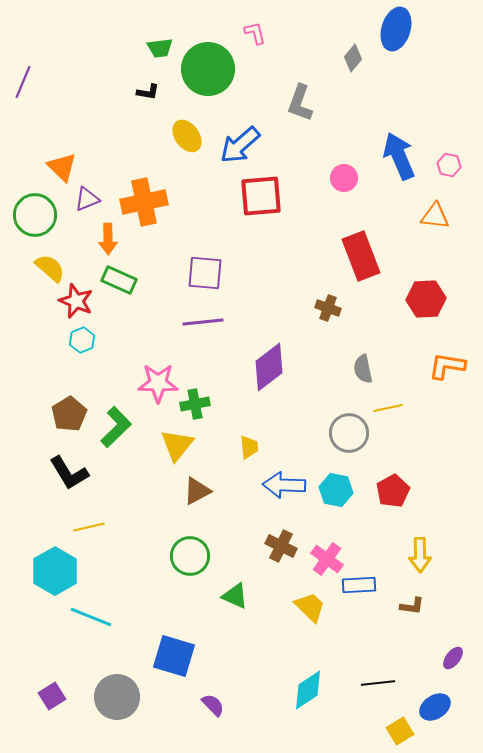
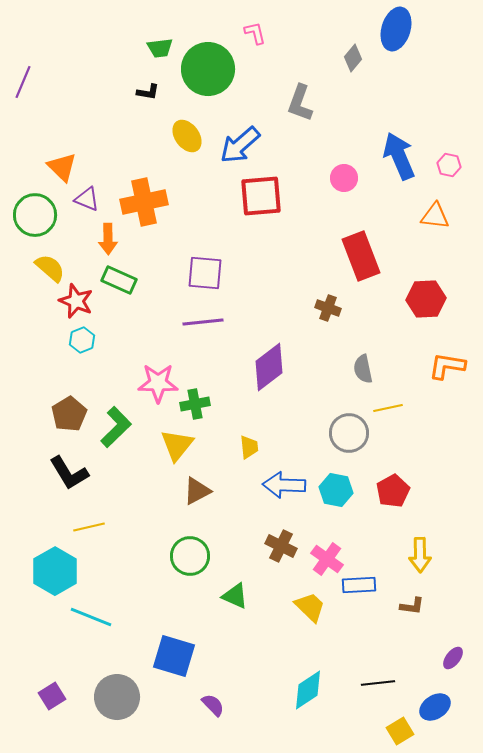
purple triangle at (87, 199): rotated 44 degrees clockwise
